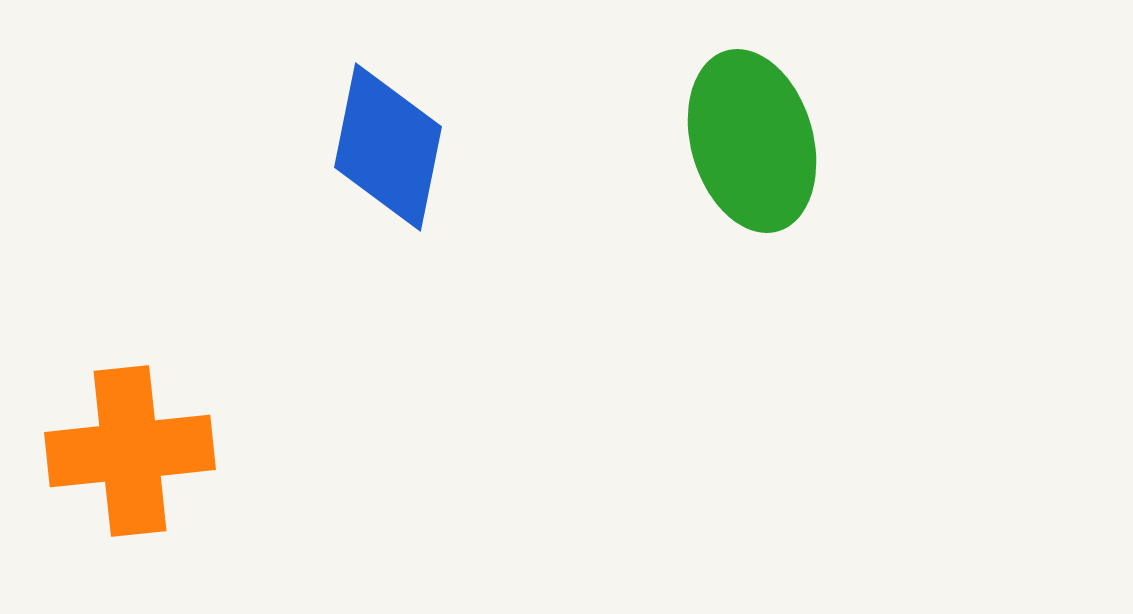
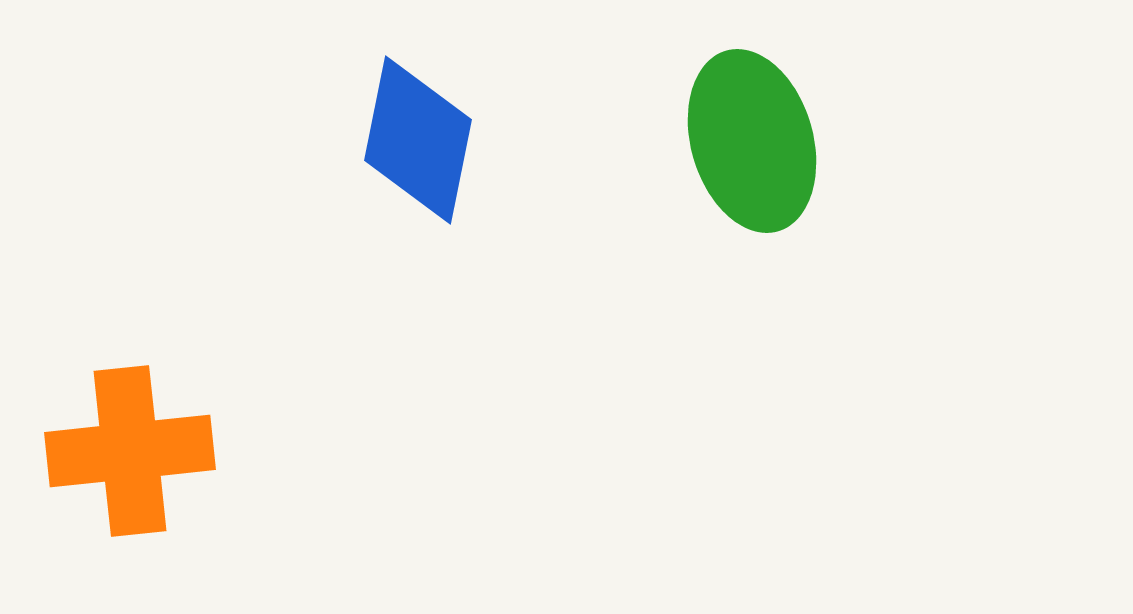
blue diamond: moved 30 px right, 7 px up
